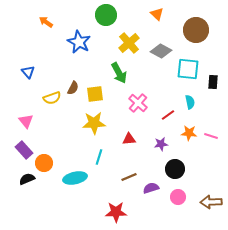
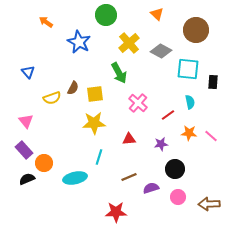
pink line: rotated 24 degrees clockwise
brown arrow: moved 2 px left, 2 px down
